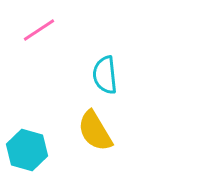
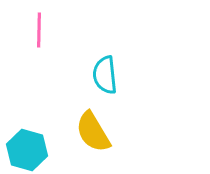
pink line: rotated 56 degrees counterclockwise
yellow semicircle: moved 2 px left, 1 px down
